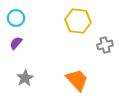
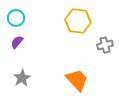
purple semicircle: moved 1 px right, 1 px up
gray star: moved 3 px left
